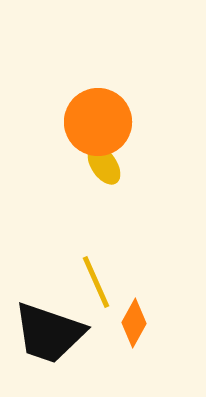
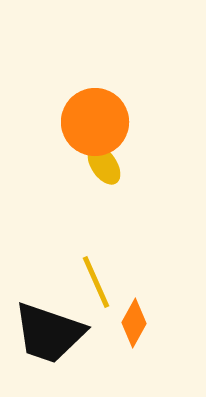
orange circle: moved 3 px left
